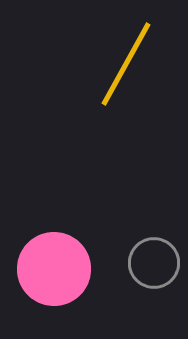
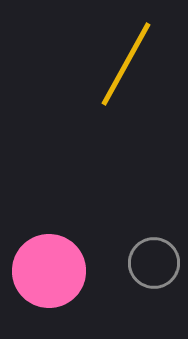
pink circle: moved 5 px left, 2 px down
